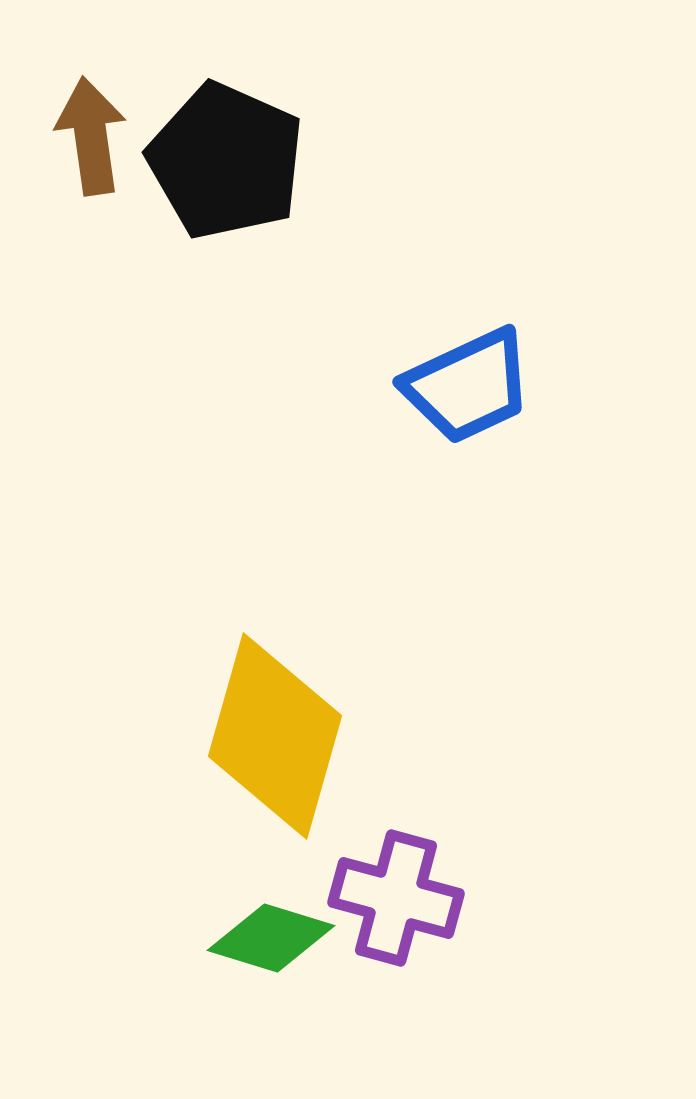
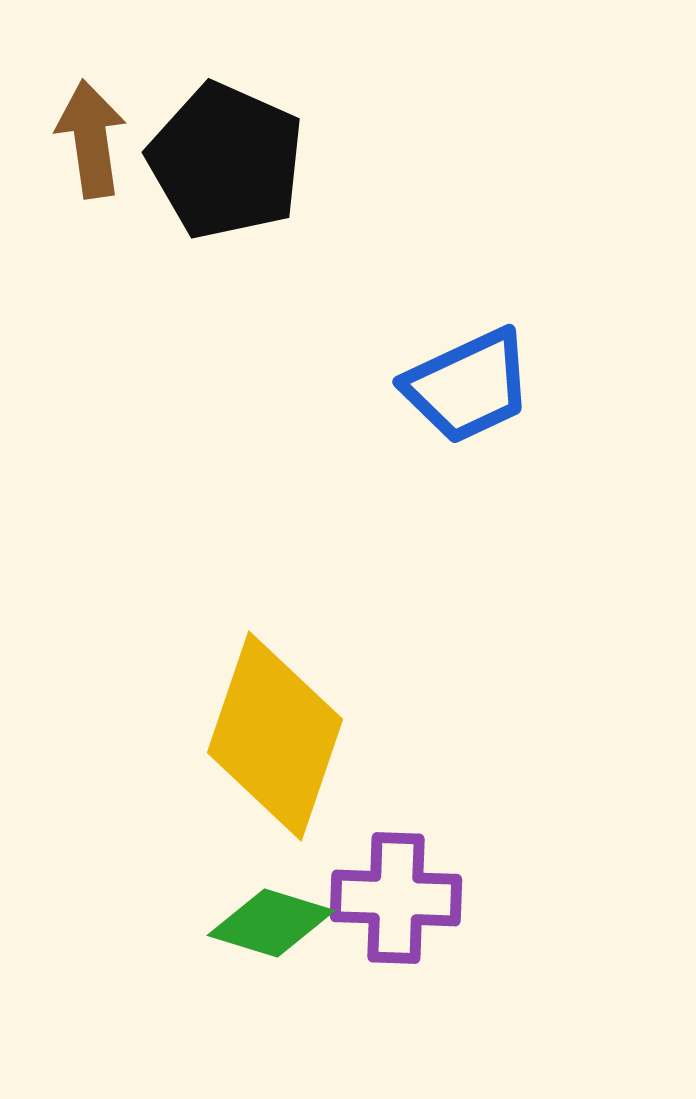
brown arrow: moved 3 px down
yellow diamond: rotated 3 degrees clockwise
purple cross: rotated 13 degrees counterclockwise
green diamond: moved 15 px up
